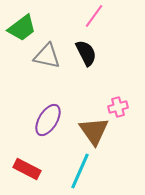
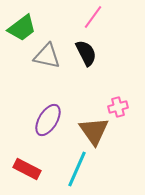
pink line: moved 1 px left, 1 px down
cyan line: moved 3 px left, 2 px up
